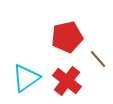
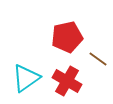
brown line: rotated 12 degrees counterclockwise
red cross: rotated 8 degrees counterclockwise
